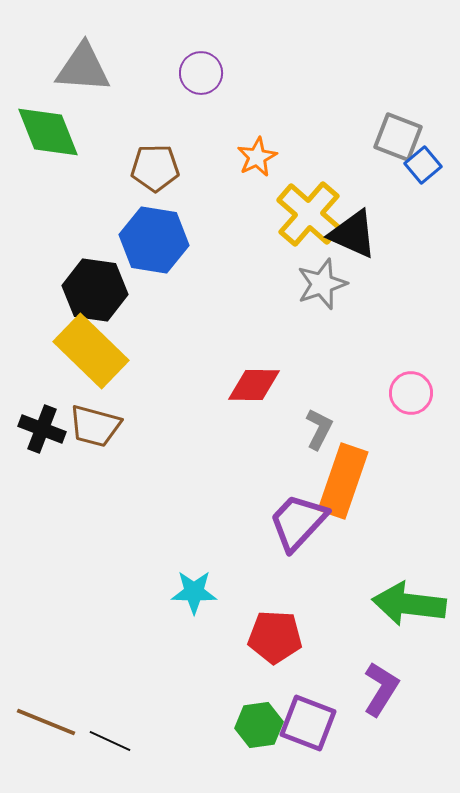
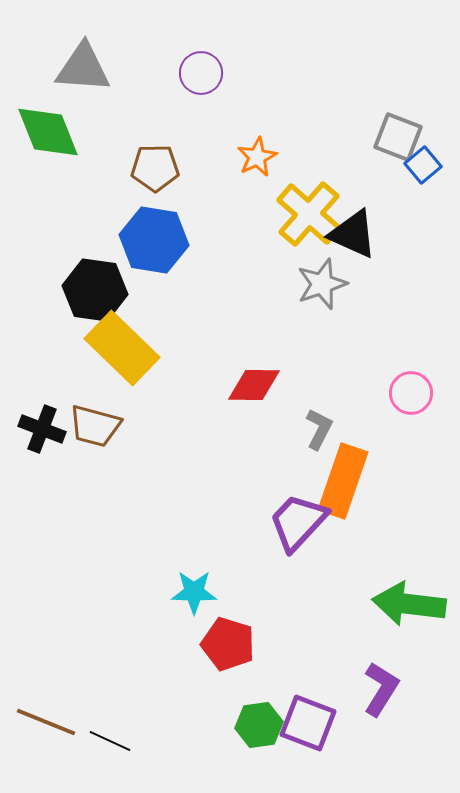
yellow rectangle: moved 31 px right, 3 px up
red pentagon: moved 47 px left, 7 px down; rotated 14 degrees clockwise
